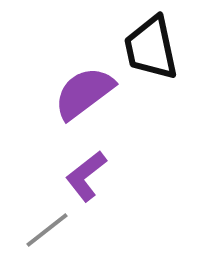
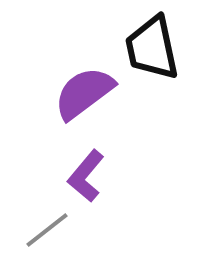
black trapezoid: moved 1 px right
purple L-shape: rotated 12 degrees counterclockwise
